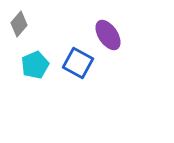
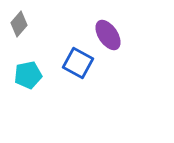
cyan pentagon: moved 7 px left, 10 px down; rotated 12 degrees clockwise
